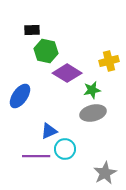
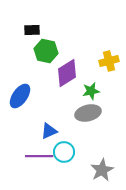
purple diamond: rotated 64 degrees counterclockwise
green star: moved 1 px left, 1 px down
gray ellipse: moved 5 px left
cyan circle: moved 1 px left, 3 px down
purple line: moved 3 px right
gray star: moved 3 px left, 3 px up
